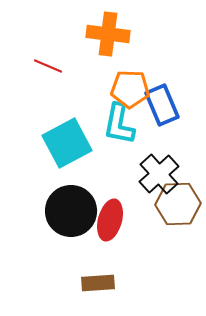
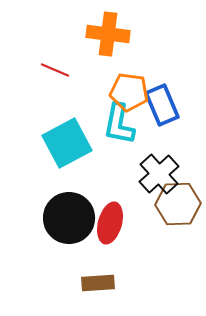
red line: moved 7 px right, 4 px down
orange pentagon: moved 1 px left, 3 px down; rotated 6 degrees clockwise
black circle: moved 2 px left, 7 px down
red ellipse: moved 3 px down
